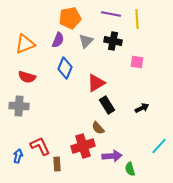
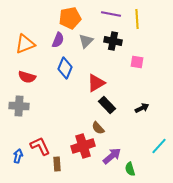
black rectangle: rotated 12 degrees counterclockwise
purple arrow: rotated 36 degrees counterclockwise
